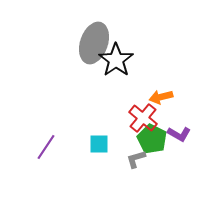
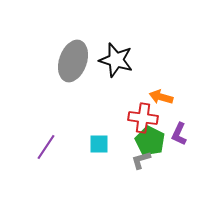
gray ellipse: moved 21 px left, 18 px down
black star: rotated 20 degrees counterclockwise
orange arrow: rotated 30 degrees clockwise
red cross: rotated 32 degrees counterclockwise
purple L-shape: rotated 85 degrees clockwise
green pentagon: moved 2 px left, 2 px down
gray L-shape: moved 5 px right, 1 px down
